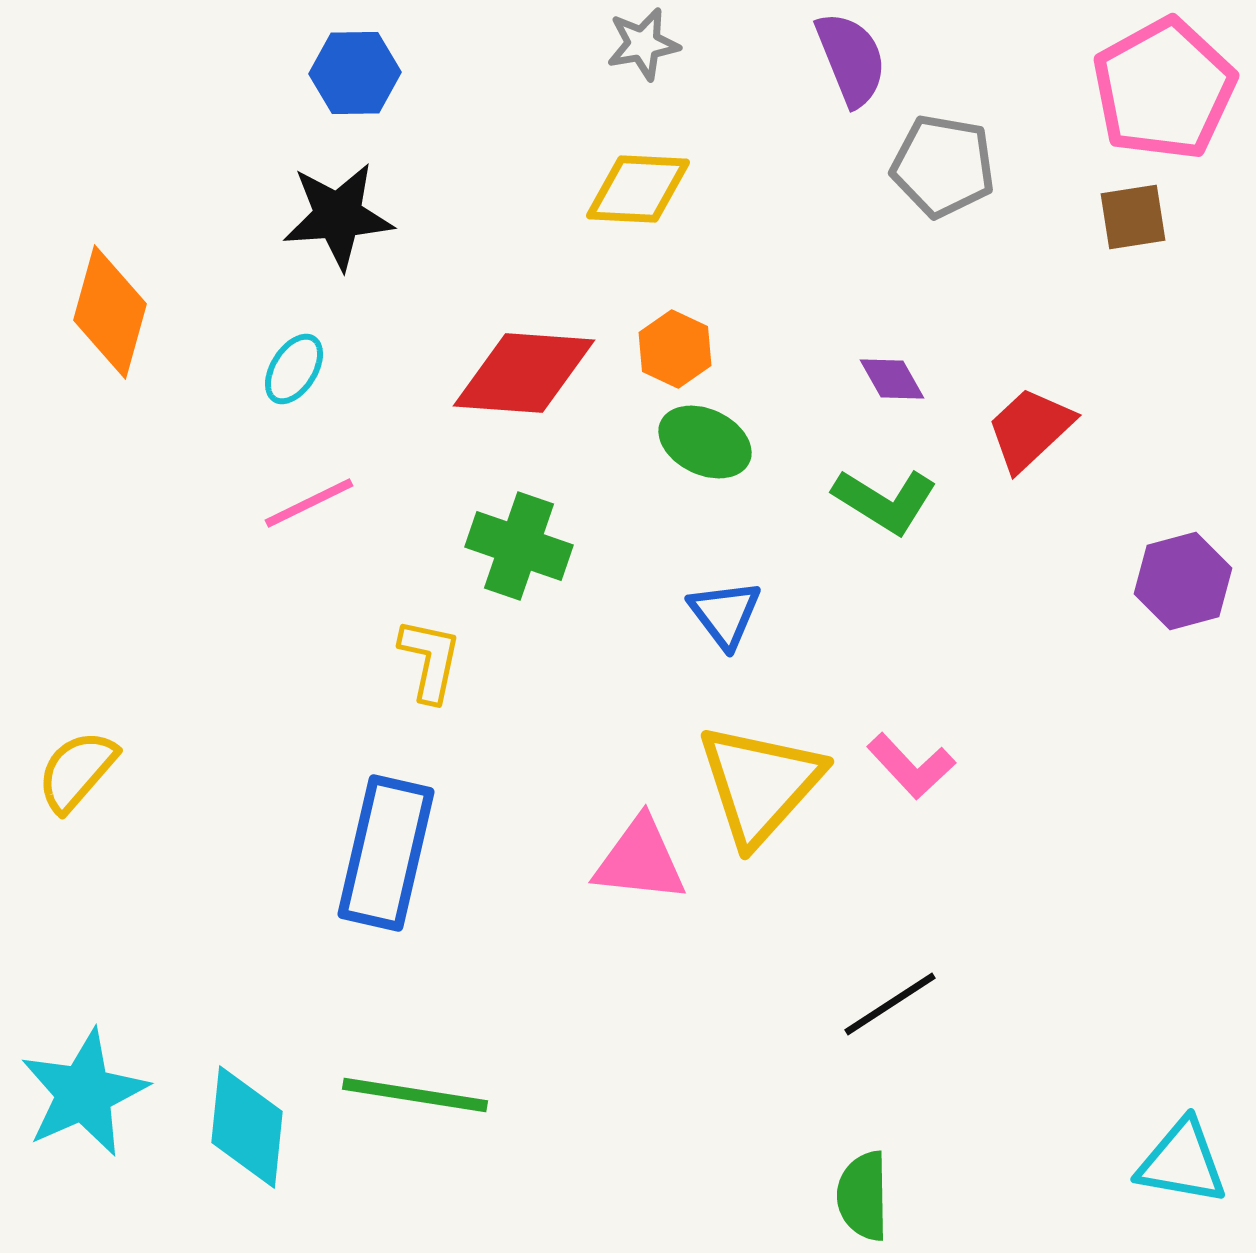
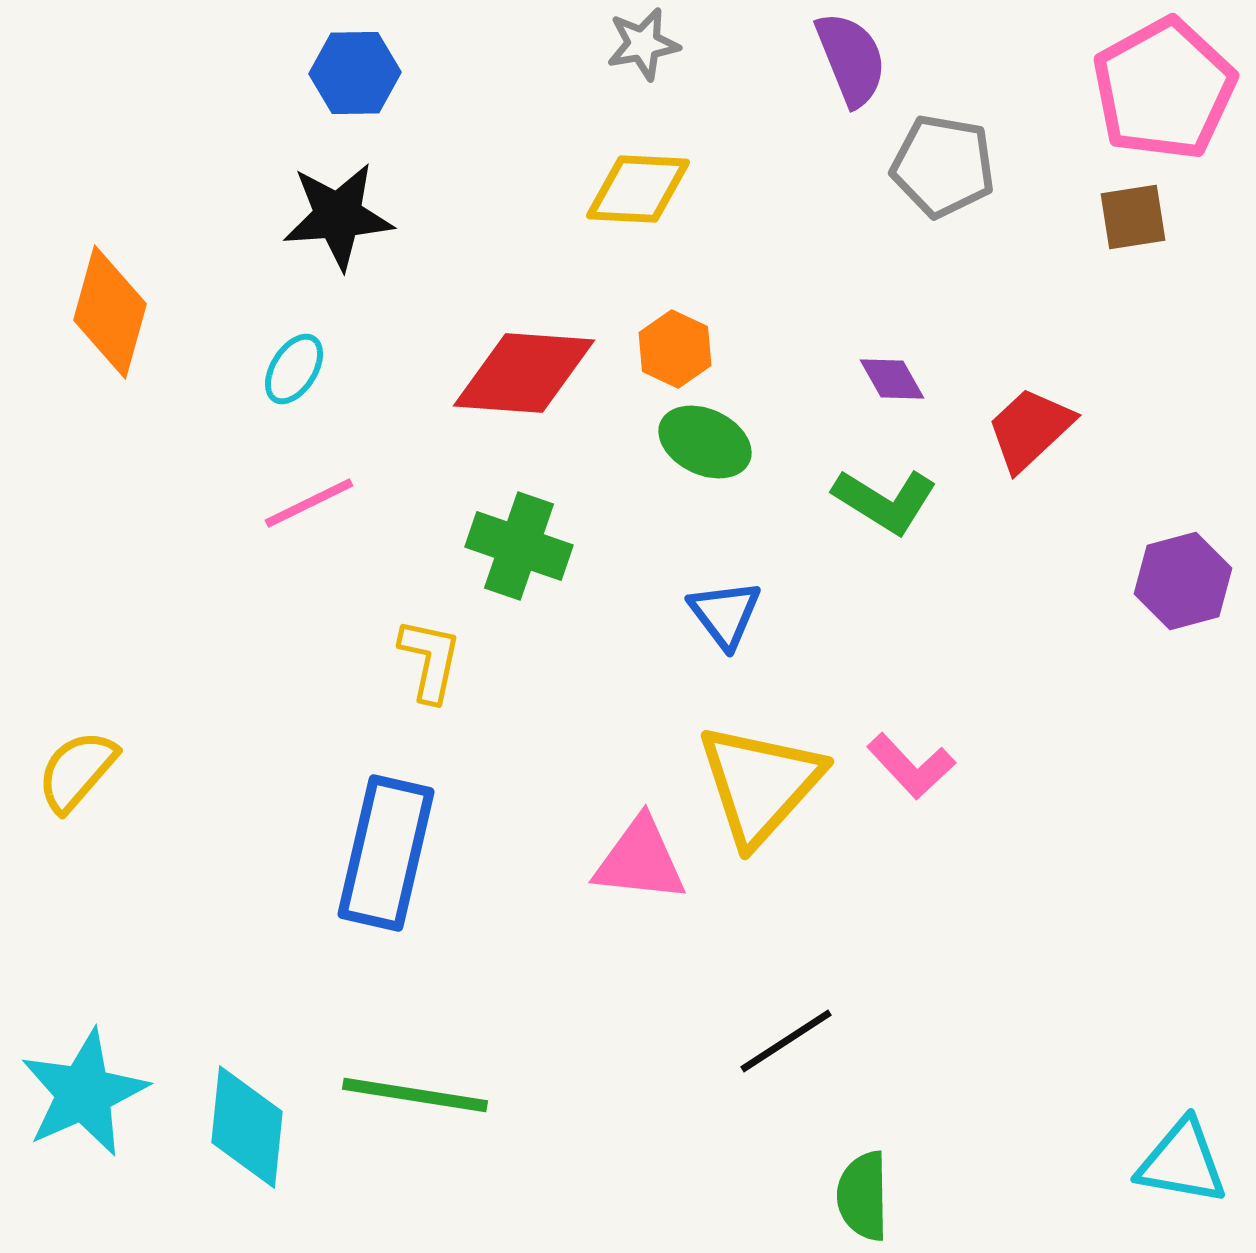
black line: moved 104 px left, 37 px down
